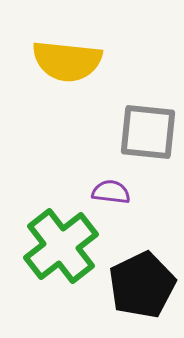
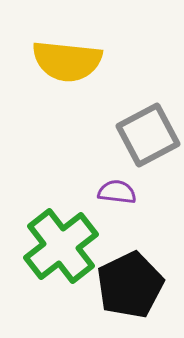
gray square: moved 3 px down; rotated 34 degrees counterclockwise
purple semicircle: moved 6 px right
black pentagon: moved 12 px left
